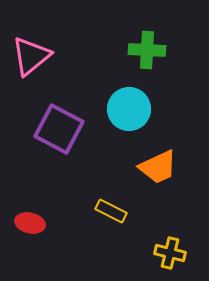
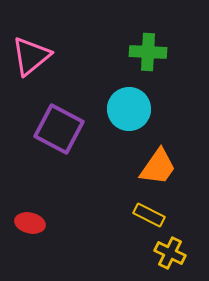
green cross: moved 1 px right, 2 px down
orange trapezoid: rotated 30 degrees counterclockwise
yellow rectangle: moved 38 px right, 4 px down
yellow cross: rotated 12 degrees clockwise
